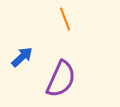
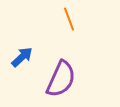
orange line: moved 4 px right
